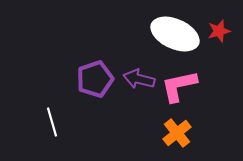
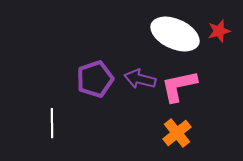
purple arrow: moved 1 px right
white line: moved 1 px down; rotated 16 degrees clockwise
